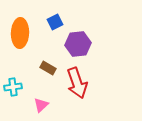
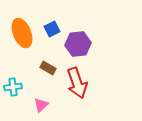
blue square: moved 3 px left, 7 px down
orange ellipse: moved 2 px right; rotated 24 degrees counterclockwise
